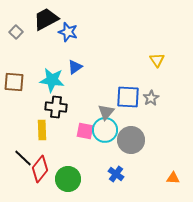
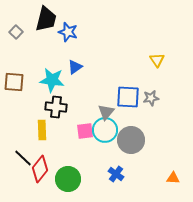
black trapezoid: rotated 132 degrees clockwise
gray star: rotated 21 degrees clockwise
pink square: rotated 18 degrees counterclockwise
